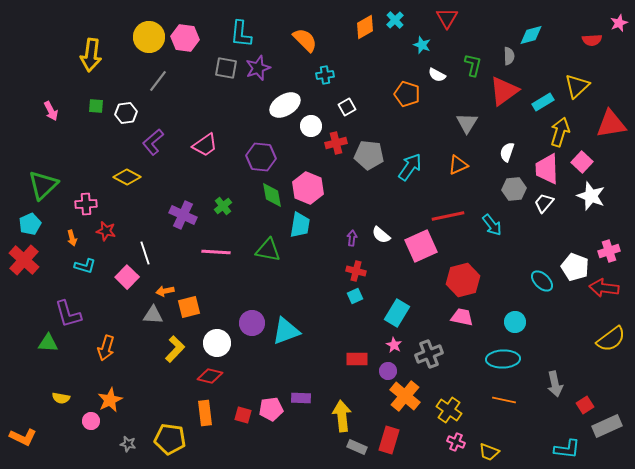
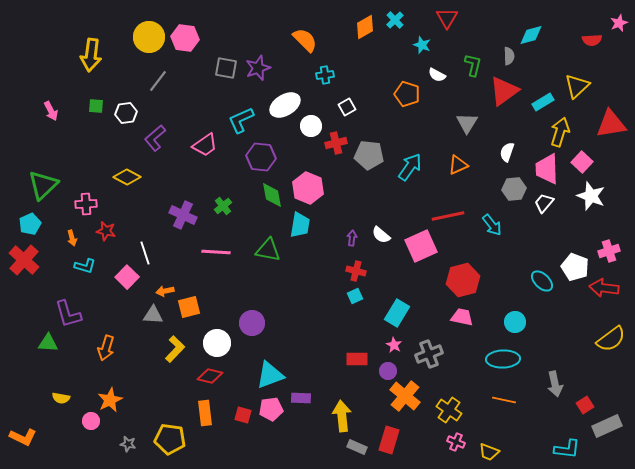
cyan L-shape at (241, 34): moved 86 px down; rotated 60 degrees clockwise
purple L-shape at (153, 142): moved 2 px right, 4 px up
cyan triangle at (286, 331): moved 16 px left, 44 px down
